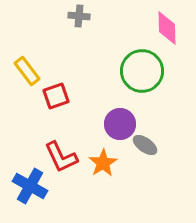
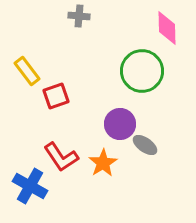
red L-shape: rotated 9 degrees counterclockwise
